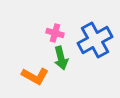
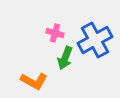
green arrow: moved 4 px right; rotated 35 degrees clockwise
orange L-shape: moved 1 px left, 5 px down
